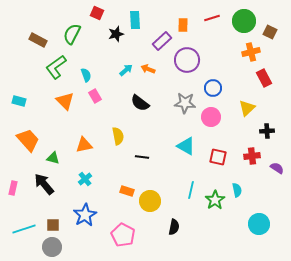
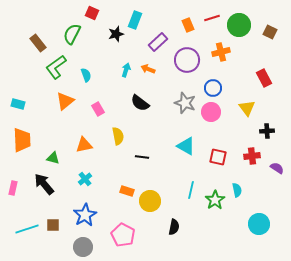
red square at (97, 13): moved 5 px left
cyan rectangle at (135, 20): rotated 24 degrees clockwise
green circle at (244, 21): moved 5 px left, 4 px down
orange rectangle at (183, 25): moved 5 px right; rotated 24 degrees counterclockwise
brown rectangle at (38, 40): moved 3 px down; rotated 24 degrees clockwise
purple rectangle at (162, 41): moved 4 px left, 1 px down
orange cross at (251, 52): moved 30 px left
cyan arrow at (126, 70): rotated 32 degrees counterclockwise
pink rectangle at (95, 96): moved 3 px right, 13 px down
cyan rectangle at (19, 101): moved 1 px left, 3 px down
orange triangle at (65, 101): rotated 36 degrees clockwise
gray star at (185, 103): rotated 15 degrees clockwise
yellow triangle at (247, 108): rotated 24 degrees counterclockwise
pink circle at (211, 117): moved 5 px up
orange trapezoid at (28, 140): moved 6 px left; rotated 40 degrees clockwise
cyan line at (24, 229): moved 3 px right
gray circle at (52, 247): moved 31 px right
